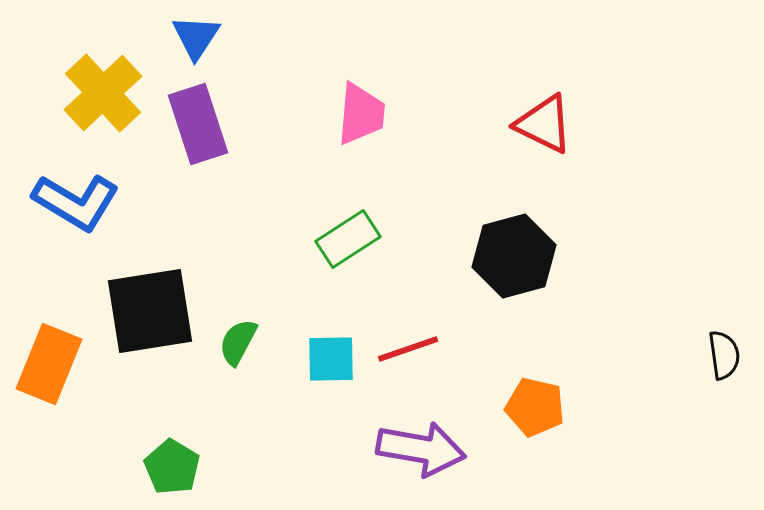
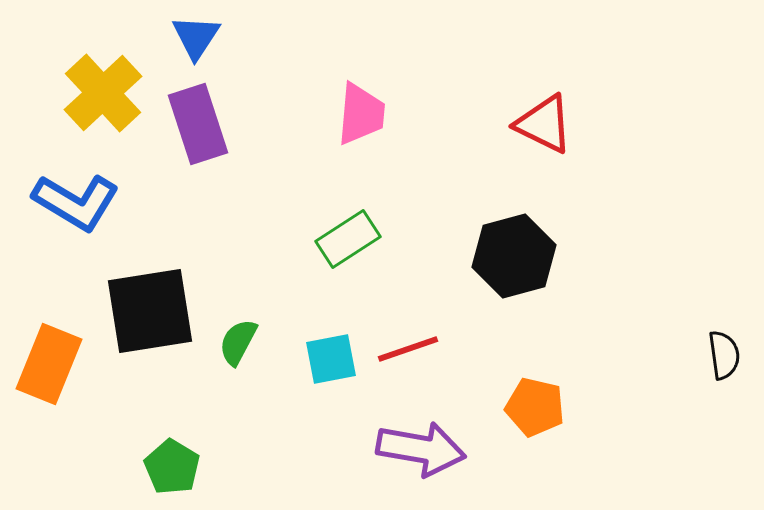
cyan square: rotated 10 degrees counterclockwise
